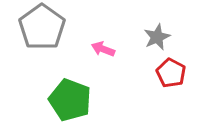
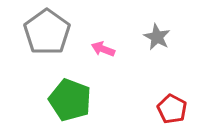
gray pentagon: moved 5 px right, 5 px down
gray star: rotated 20 degrees counterclockwise
red pentagon: moved 1 px right, 36 px down
